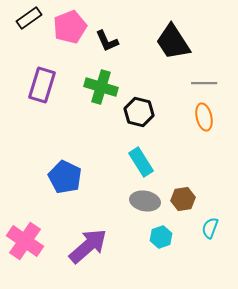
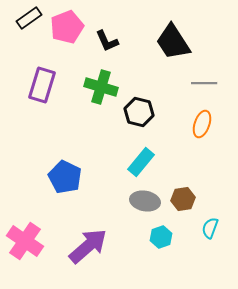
pink pentagon: moved 3 px left
orange ellipse: moved 2 px left, 7 px down; rotated 32 degrees clockwise
cyan rectangle: rotated 72 degrees clockwise
